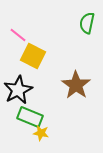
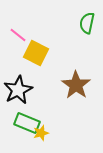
yellow square: moved 3 px right, 3 px up
green rectangle: moved 3 px left, 6 px down
yellow star: rotated 28 degrees counterclockwise
